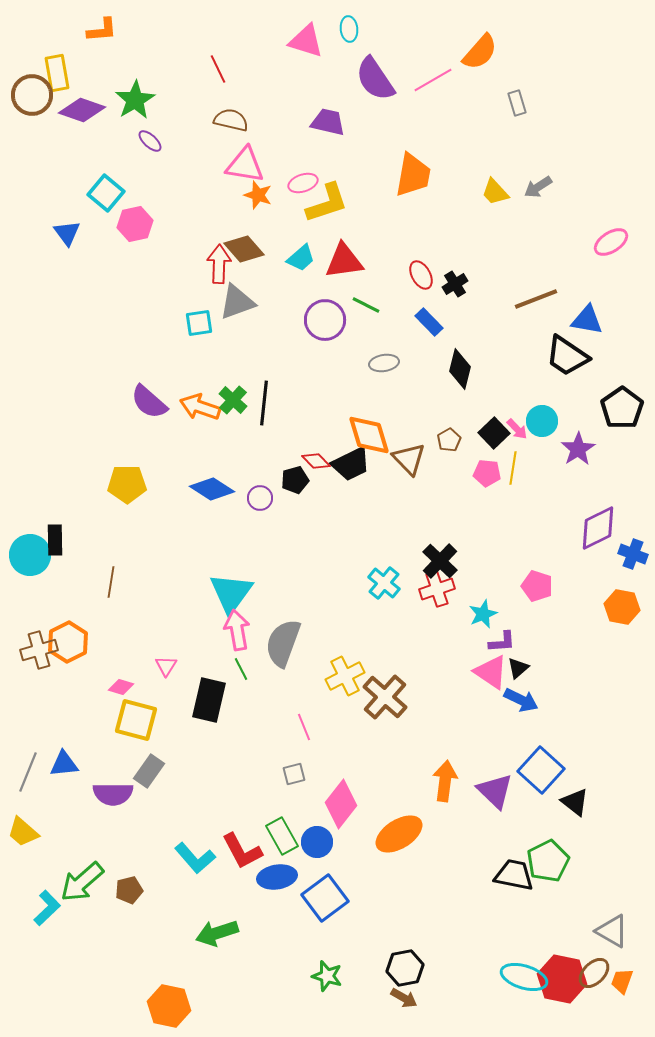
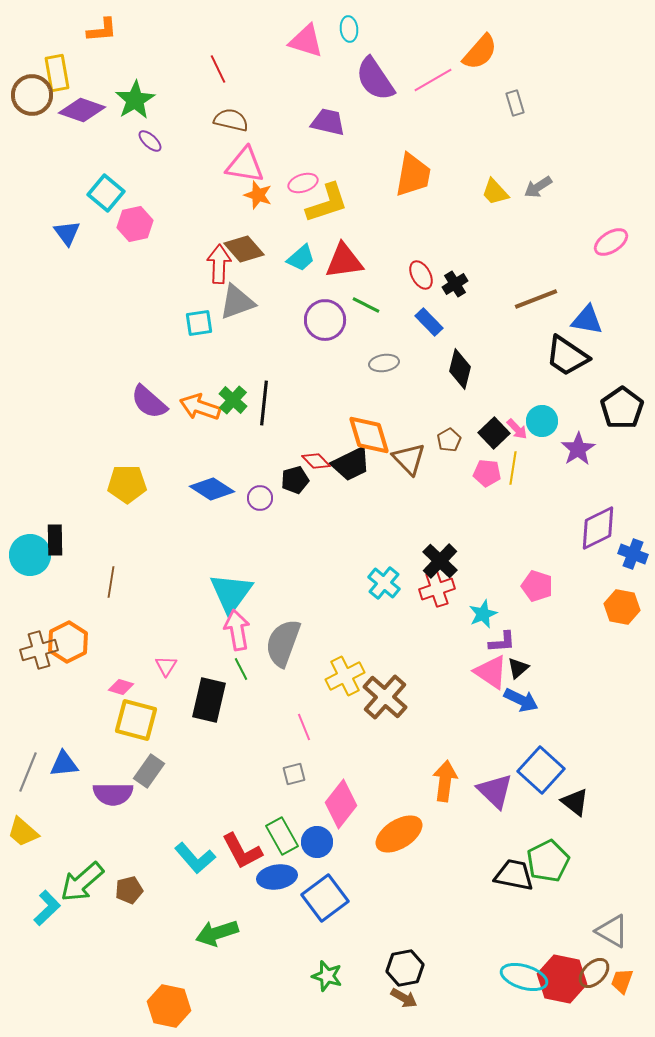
gray rectangle at (517, 103): moved 2 px left
